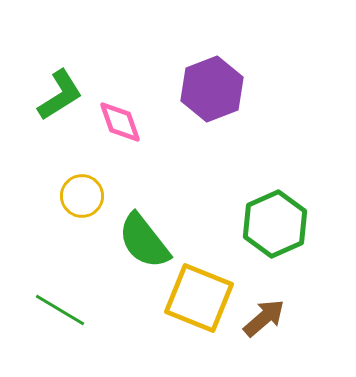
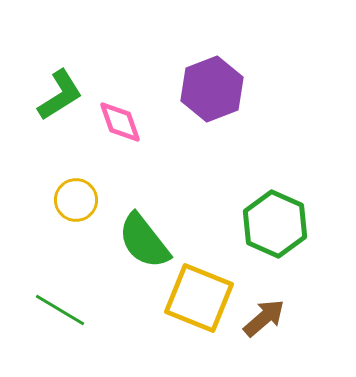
yellow circle: moved 6 px left, 4 px down
green hexagon: rotated 12 degrees counterclockwise
